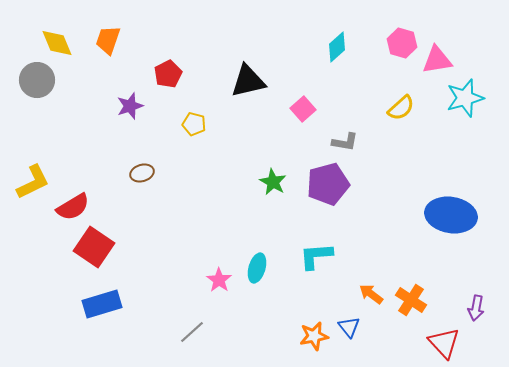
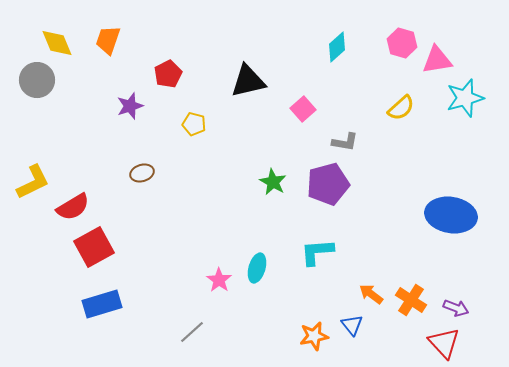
red square: rotated 27 degrees clockwise
cyan L-shape: moved 1 px right, 4 px up
purple arrow: moved 20 px left; rotated 80 degrees counterclockwise
blue triangle: moved 3 px right, 2 px up
